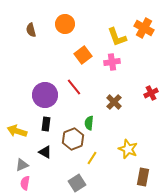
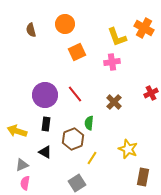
orange square: moved 6 px left, 3 px up; rotated 12 degrees clockwise
red line: moved 1 px right, 7 px down
